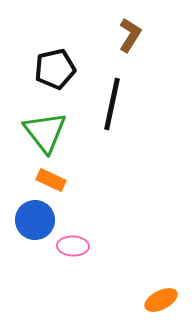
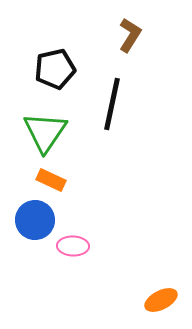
green triangle: rotated 12 degrees clockwise
